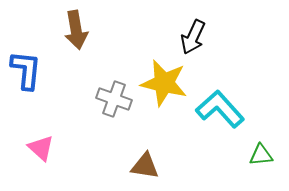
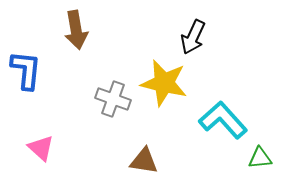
gray cross: moved 1 px left
cyan L-shape: moved 3 px right, 11 px down
green triangle: moved 1 px left, 3 px down
brown triangle: moved 1 px left, 5 px up
